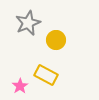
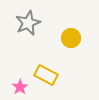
yellow circle: moved 15 px right, 2 px up
pink star: moved 1 px down
